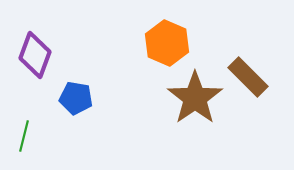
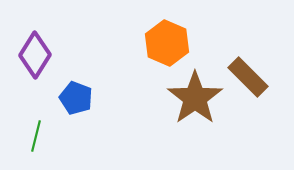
purple diamond: rotated 12 degrees clockwise
blue pentagon: rotated 12 degrees clockwise
green line: moved 12 px right
